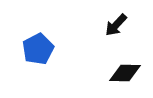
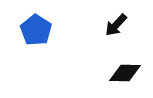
blue pentagon: moved 2 px left, 19 px up; rotated 12 degrees counterclockwise
